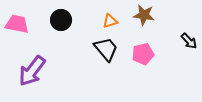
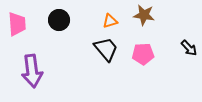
black circle: moved 2 px left
pink trapezoid: rotated 75 degrees clockwise
black arrow: moved 7 px down
pink pentagon: rotated 10 degrees clockwise
purple arrow: rotated 44 degrees counterclockwise
